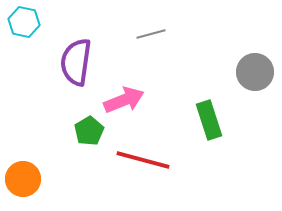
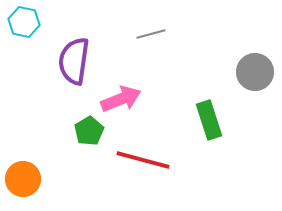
purple semicircle: moved 2 px left, 1 px up
pink arrow: moved 3 px left, 1 px up
